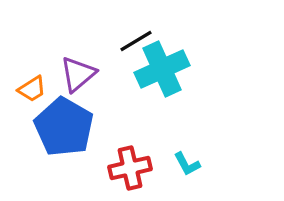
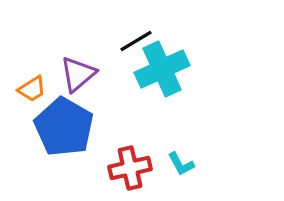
cyan L-shape: moved 6 px left
